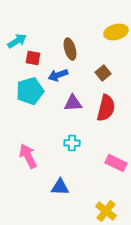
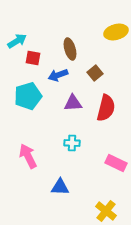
brown square: moved 8 px left
cyan pentagon: moved 2 px left, 5 px down
